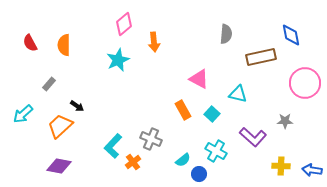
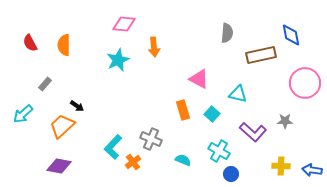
pink diamond: rotated 45 degrees clockwise
gray semicircle: moved 1 px right, 1 px up
orange arrow: moved 5 px down
brown rectangle: moved 2 px up
gray rectangle: moved 4 px left
orange rectangle: rotated 12 degrees clockwise
orange trapezoid: moved 2 px right
purple L-shape: moved 5 px up
cyan L-shape: moved 1 px down
cyan cross: moved 3 px right
cyan semicircle: rotated 119 degrees counterclockwise
blue circle: moved 32 px right
